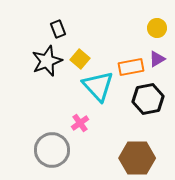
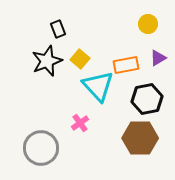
yellow circle: moved 9 px left, 4 px up
purple triangle: moved 1 px right, 1 px up
orange rectangle: moved 5 px left, 2 px up
black hexagon: moved 1 px left
gray circle: moved 11 px left, 2 px up
brown hexagon: moved 3 px right, 20 px up
